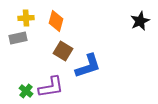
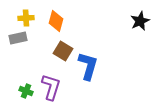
blue L-shape: rotated 56 degrees counterclockwise
purple L-shape: rotated 64 degrees counterclockwise
green cross: rotated 16 degrees counterclockwise
